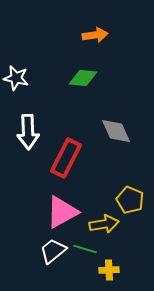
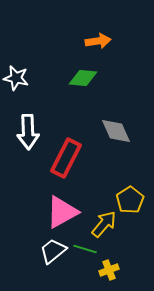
orange arrow: moved 3 px right, 6 px down
yellow pentagon: rotated 16 degrees clockwise
yellow arrow: rotated 40 degrees counterclockwise
yellow cross: rotated 18 degrees counterclockwise
